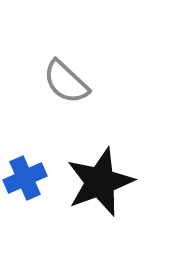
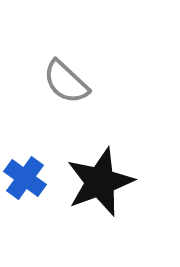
blue cross: rotated 30 degrees counterclockwise
